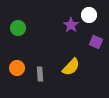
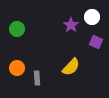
white circle: moved 3 px right, 2 px down
green circle: moved 1 px left, 1 px down
gray rectangle: moved 3 px left, 4 px down
